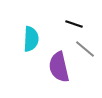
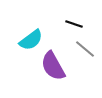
cyan semicircle: moved 1 px down; rotated 50 degrees clockwise
purple semicircle: moved 6 px left, 1 px up; rotated 16 degrees counterclockwise
